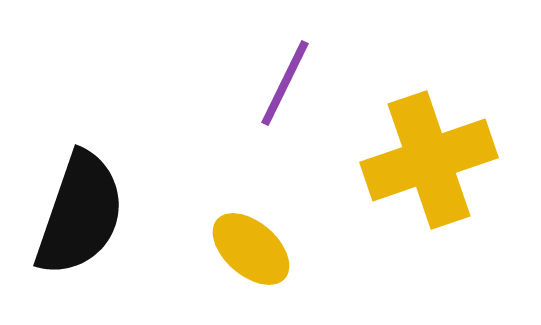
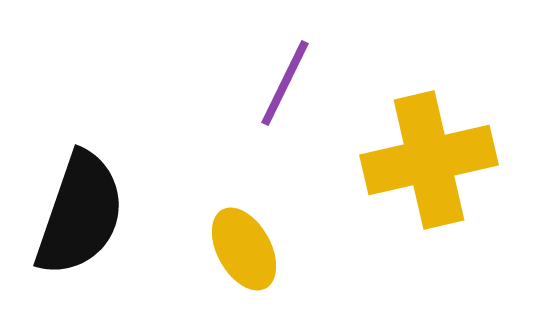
yellow cross: rotated 6 degrees clockwise
yellow ellipse: moved 7 px left; rotated 20 degrees clockwise
